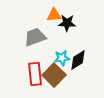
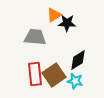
orange triangle: rotated 28 degrees counterclockwise
gray trapezoid: rotated 25 degrees clockwise
cyan star: moved 13 px right, 23 px down; rotated 21 degrees clockwise
brown square: rotated 10 degrees clockwise
